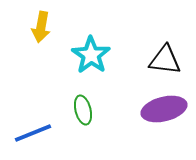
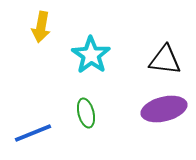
green ellipse: moved 3 px right, 3 px down
